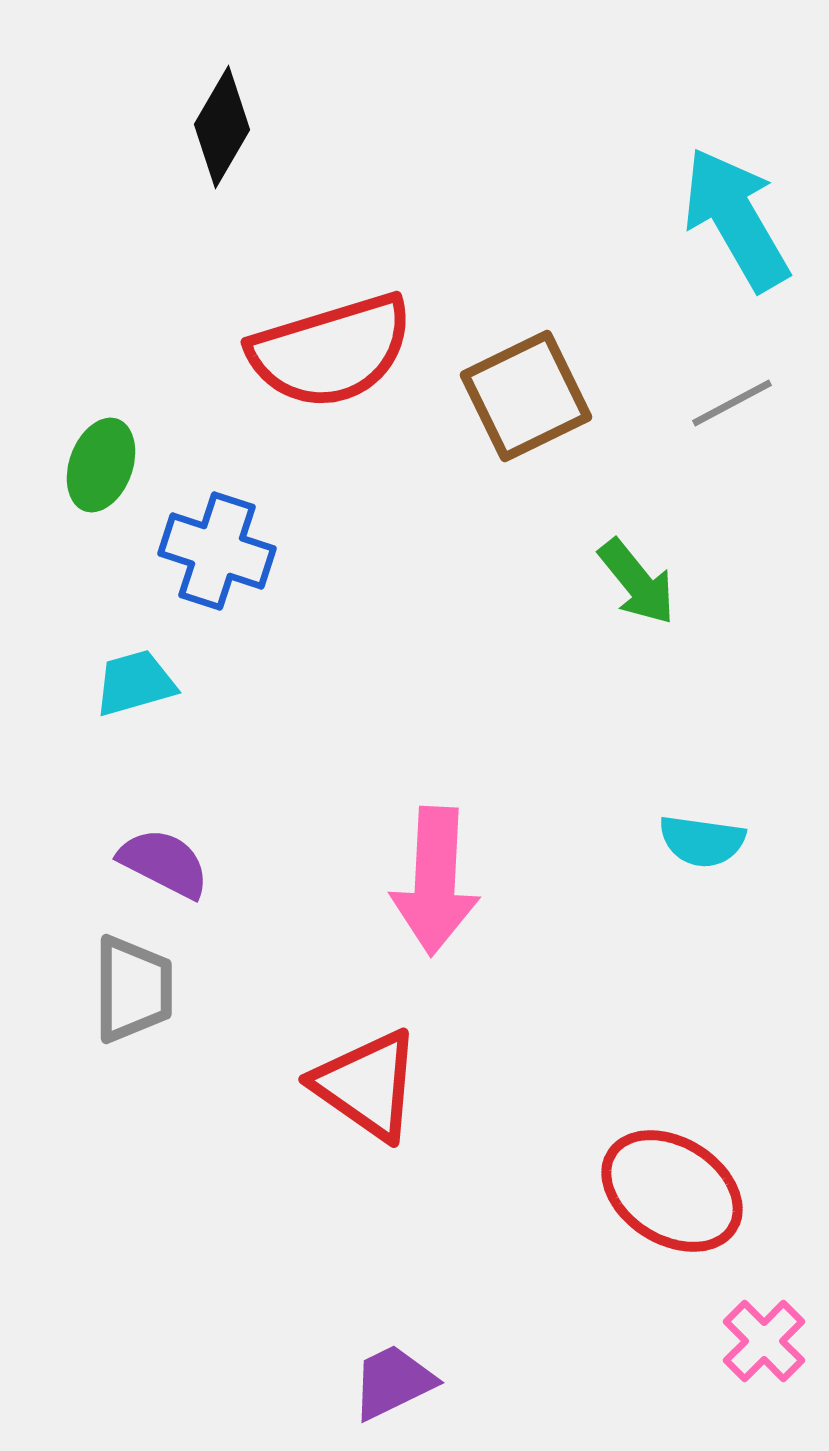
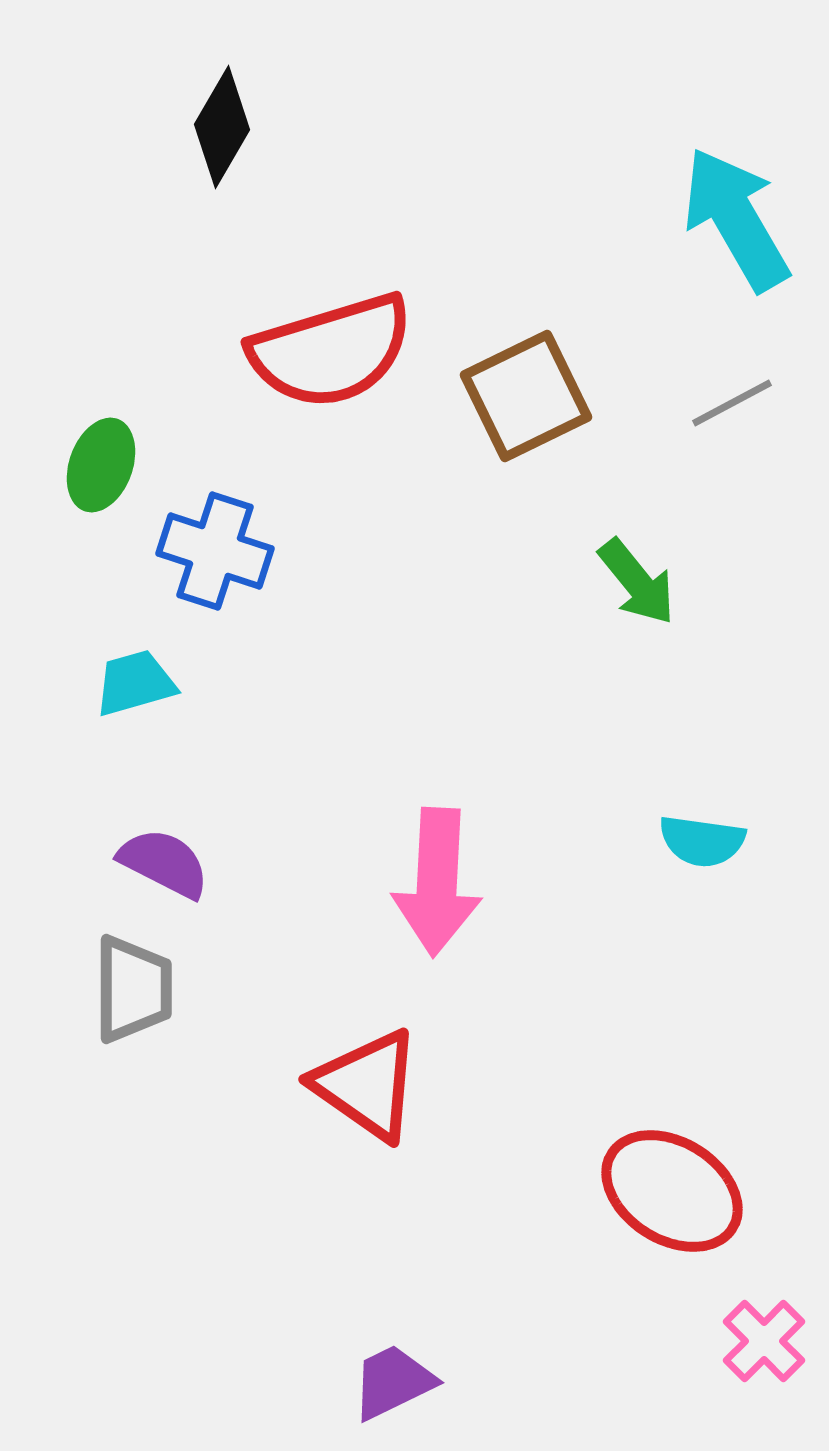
blue cross: moved 2 px left
pink arrow: moved 2 px right, 1 px down
